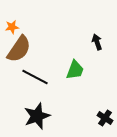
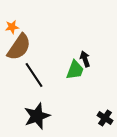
black arrow: moved 12 px left, 17 px down
brown semicircle: moved 2 px up
black line: moved 1 px left, 2 px up; rotated 28 degrees clockwise
